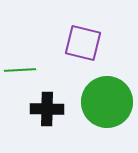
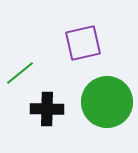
purple square: rotated 27 degrees counterclockwise
green line: moved 3 px down; rotated 36 degrees counterclockwise
